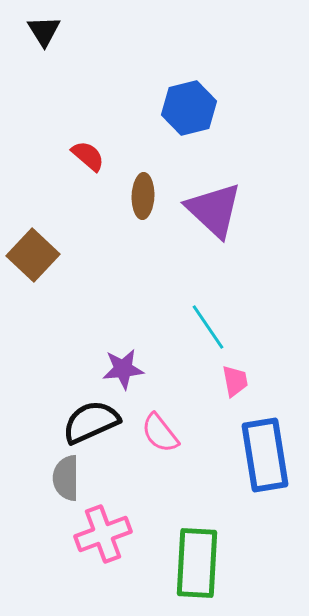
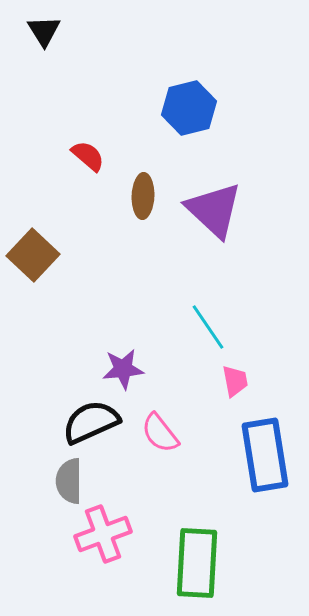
gray semicircle: moved 3 px right, 3 px down
